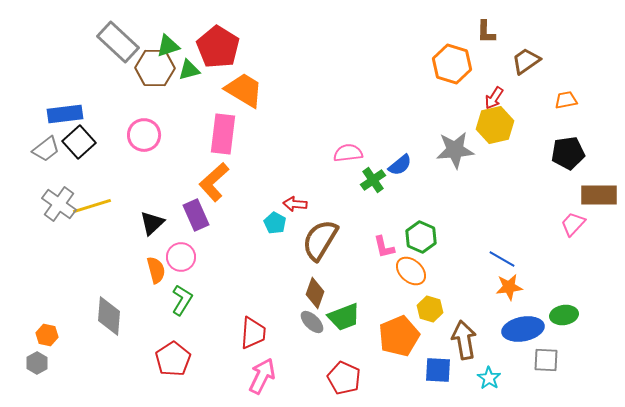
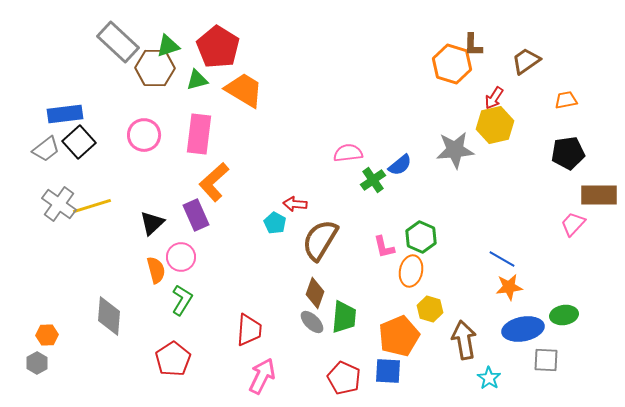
brown L-shape at (486, 32): moved 13 px left, 13 px down
green triangle at (189, 70): moved 8 px right, 10 px down
pink rectangle at (223, 134): moved 24 px left
orange ellipse at (411, 271): rotated 60 degrees clockwise
green trapezoid at (344, 317): rotated 64 degrees counterclockwise
red trapezoid at (253, 333): moved 4 px left, 3 px up
orange hexagon at (47, 335): rotated 15 degrees counterclockwise
blue square at (438, 370): moved 50 px left, 1 px down
